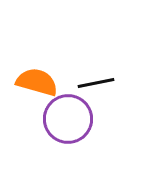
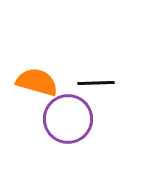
black line: rotated 9 degrees clockwise
